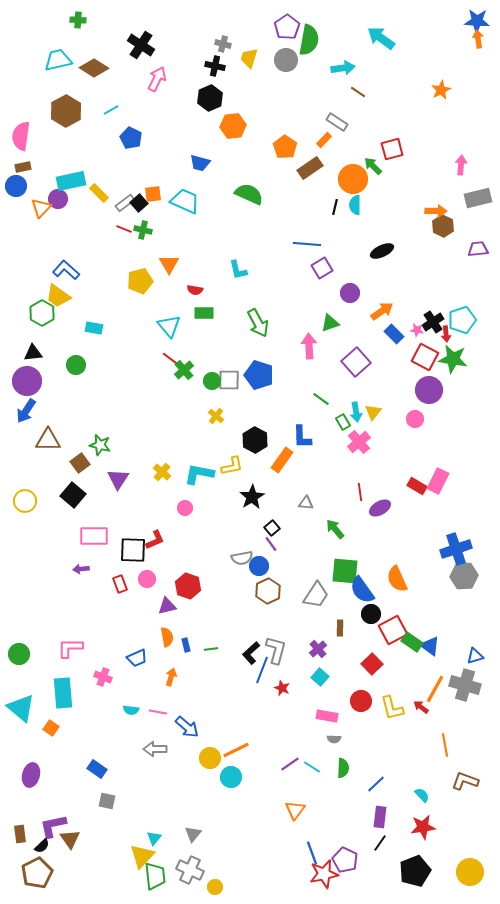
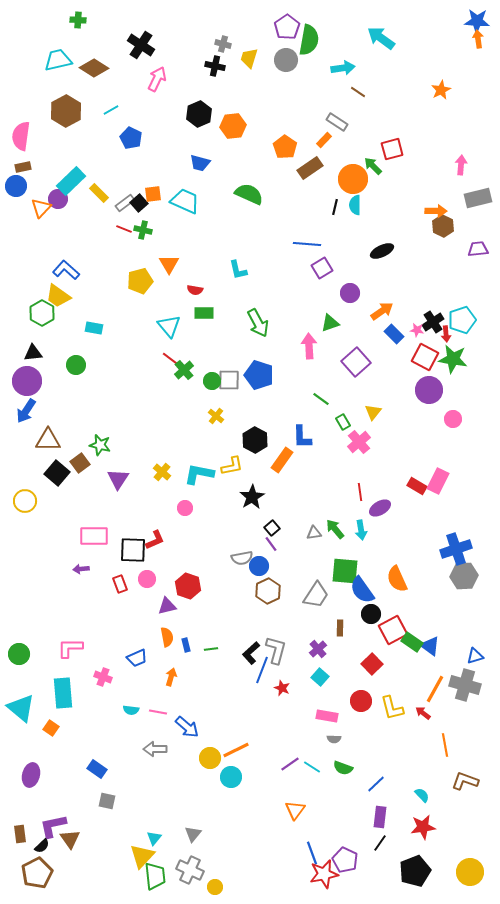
black hexagon at (210, 98): moved 11 px left, 16 px down
cyan rectangle at (71, 181): rotated 32 degrees counterclockwise
cyan arrow at (356, 412): moved 5 px right, 118 px down
pink circle at (415, 419): moved 38 px right
black square at (73, 495): moved 16 px left, 22 px up
gray triangle at (306, 503): moved 8 px right, 30 px down; rotated 14 degrees counterclockwise
red arrow at (421, 707): moved 2 px right, 6 px down
green semicircle at (343, 768): rotated 108 degrees clockwise
